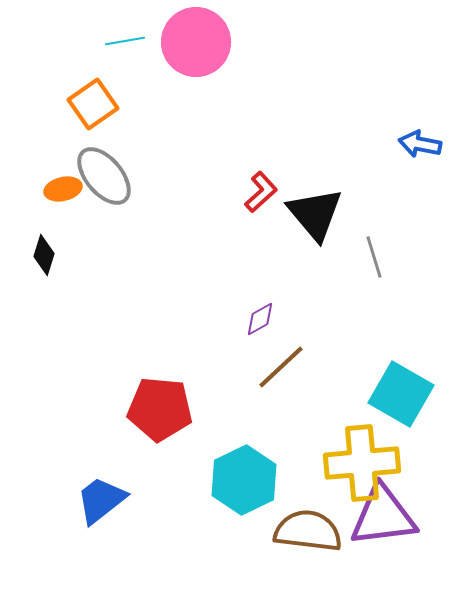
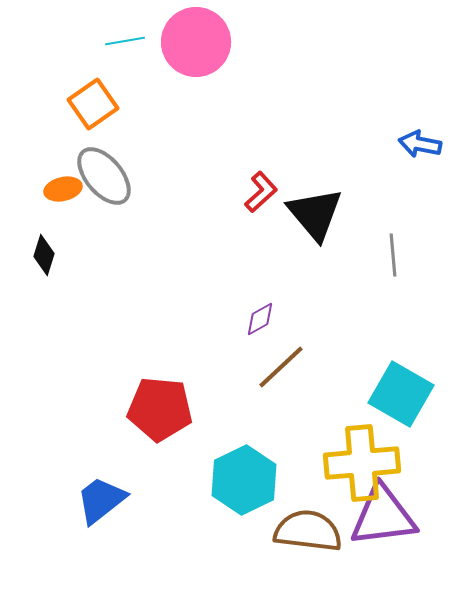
gray line: moved 19 px right, 2 px up; rotated 12 degrees clockwise
